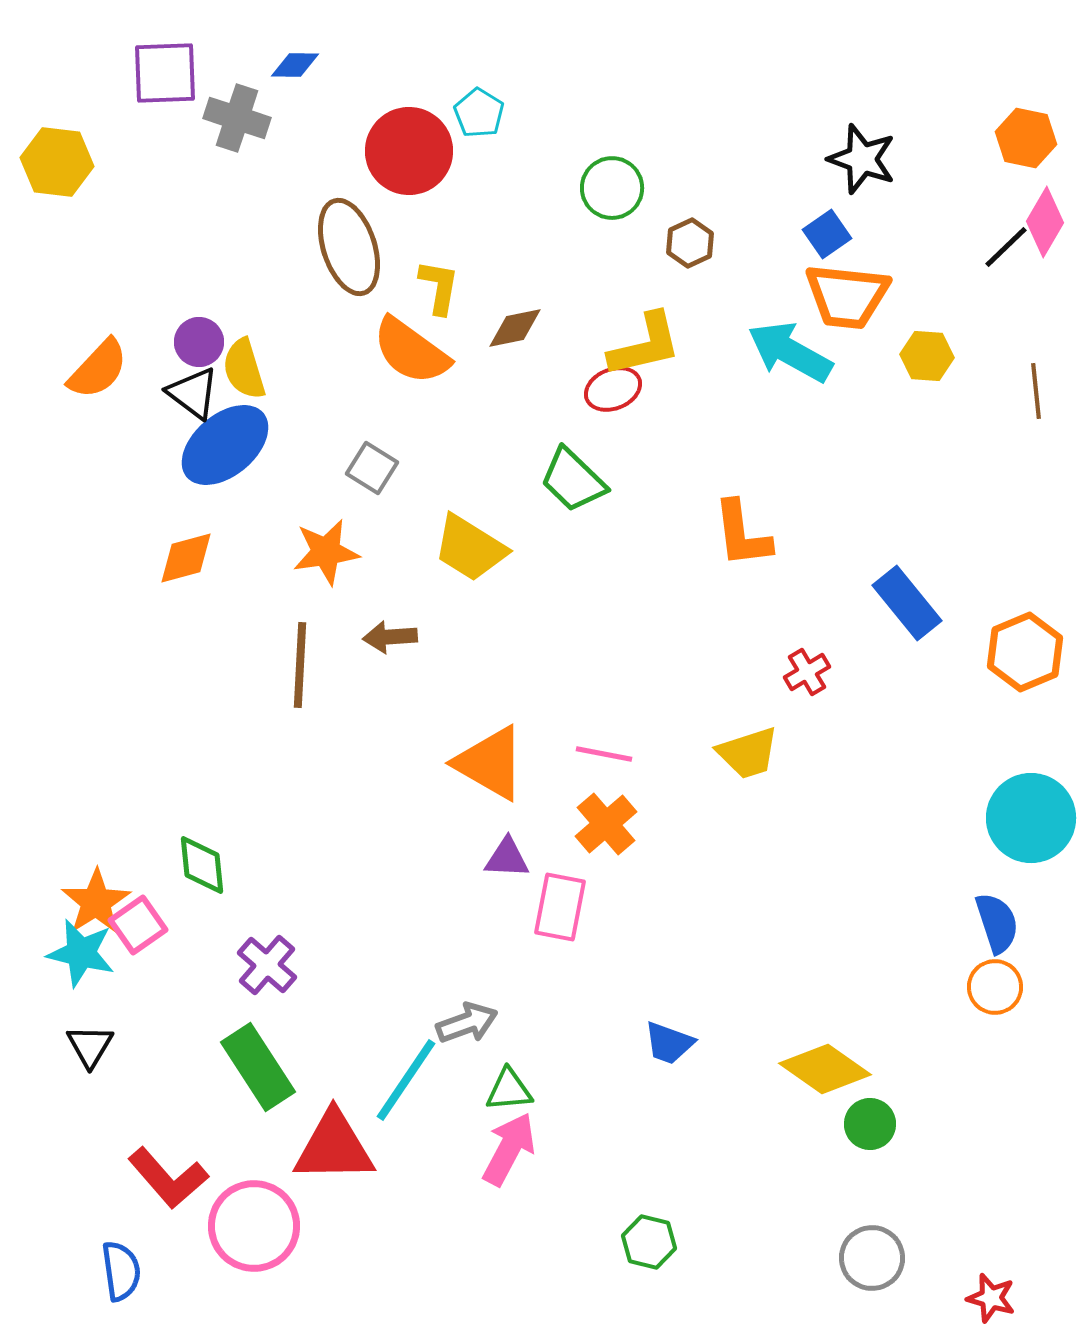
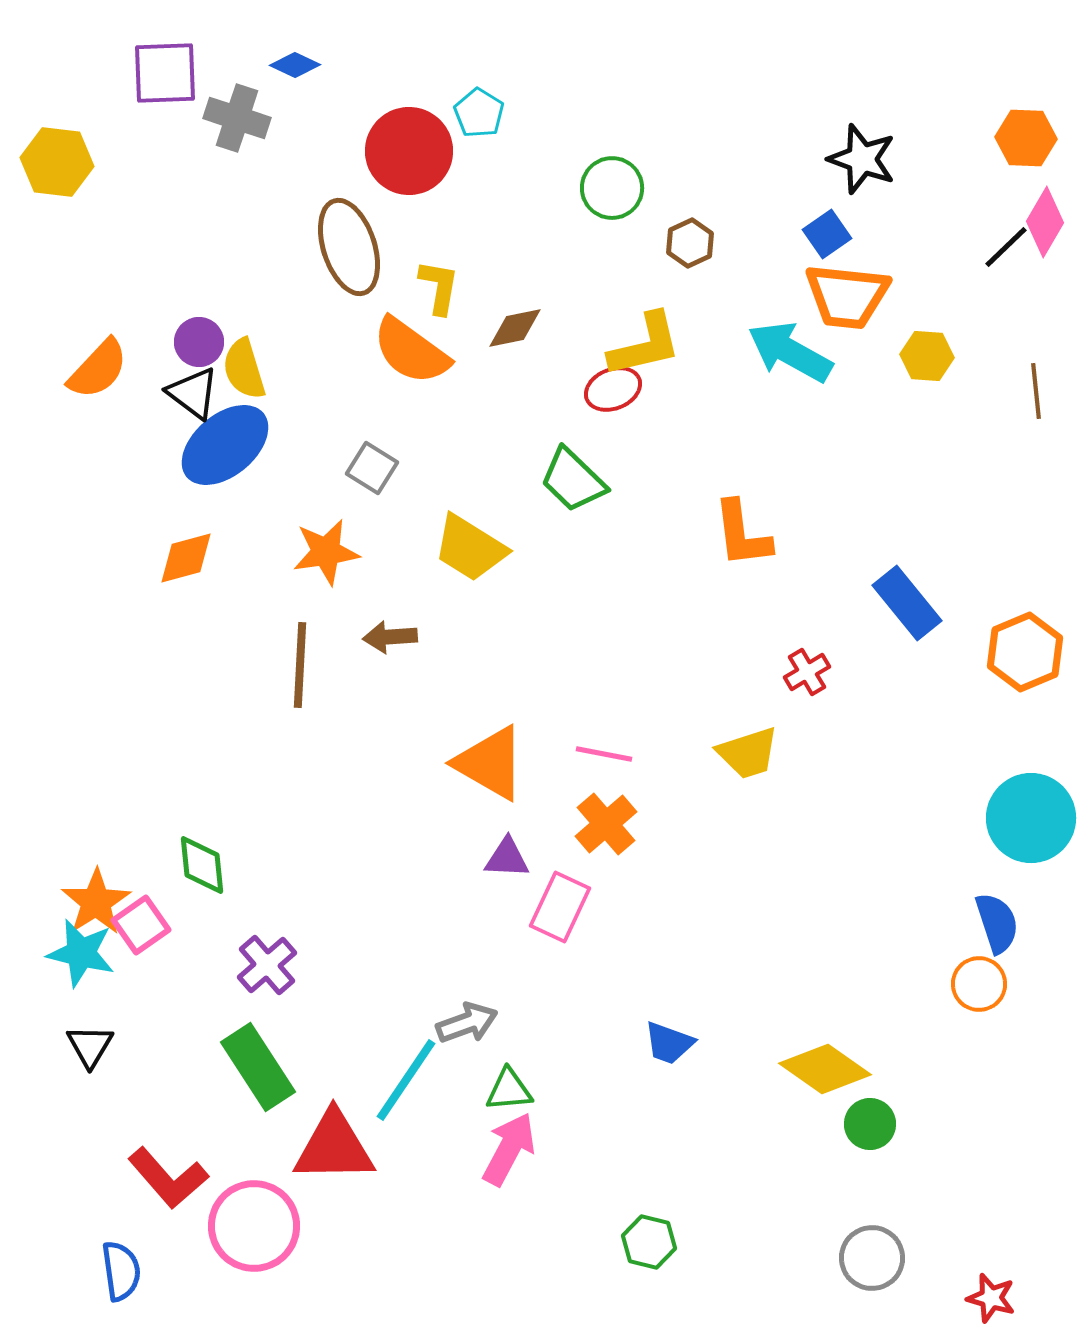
blue diamond at (295, 65): rotated 24 degrees clockwise
orange hexagon at (1026, 138): rotated 10 degrees counterclockwise
pink rectangle at (560, 907): rotated 14 degrees clockwise
pink square at (138, 925): moved 3 px right
purple cross at (267, 965): rotated 8 degrees clockwise
orange circle at (995, 987): moved 16 px left, 3 px up
